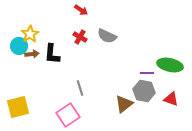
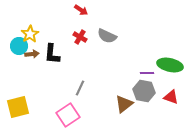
gray line: rotated 42 degrees clockwise
red triangle: moved 2 px up
